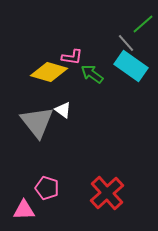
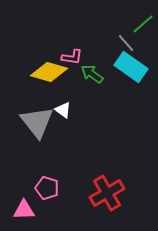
cyan rectangle: moved 1 px down
red cross: rotated 12 degrees clockwise
